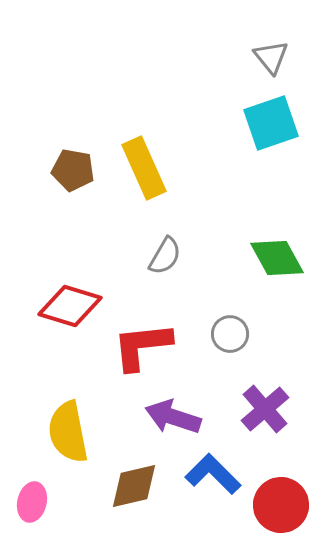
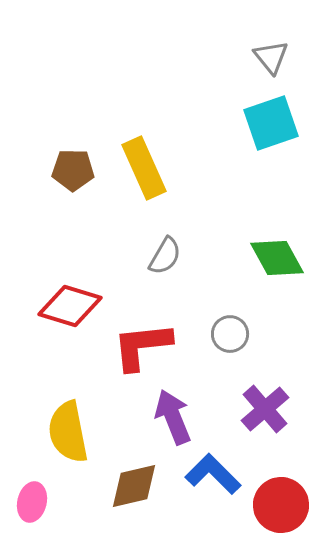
brown pentagon: rotated 9 degrees counterclockwise
purple arrow: rotated 50 degrees clockwise
